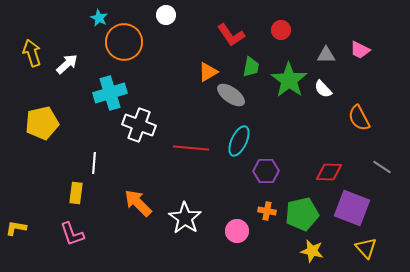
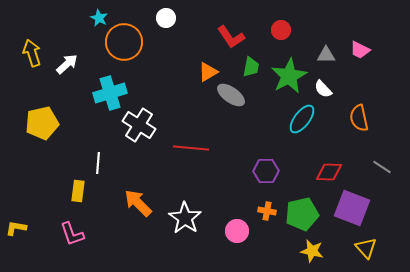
white circle: moved 3 px down
red L-shape: moved 2 px down
green star: moved 4 px up; rotated 9 degrees clockwise
orange semicircle: rotated 16 degrees clockwise
white cross: rotated 12 degrees clockwise
cyan ellipse: moved 63 px right, 22 px up; rotated 12 degrees clockwise
white line: moved 4 px right
yellow rectangle: moved 2 px right, 2 px up
